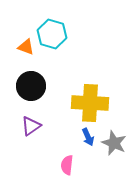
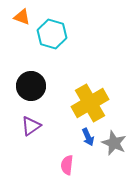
orange triangle: moved 4 px left, 30 px up
yellow cross: rotated 33 degrees counterclockwise
